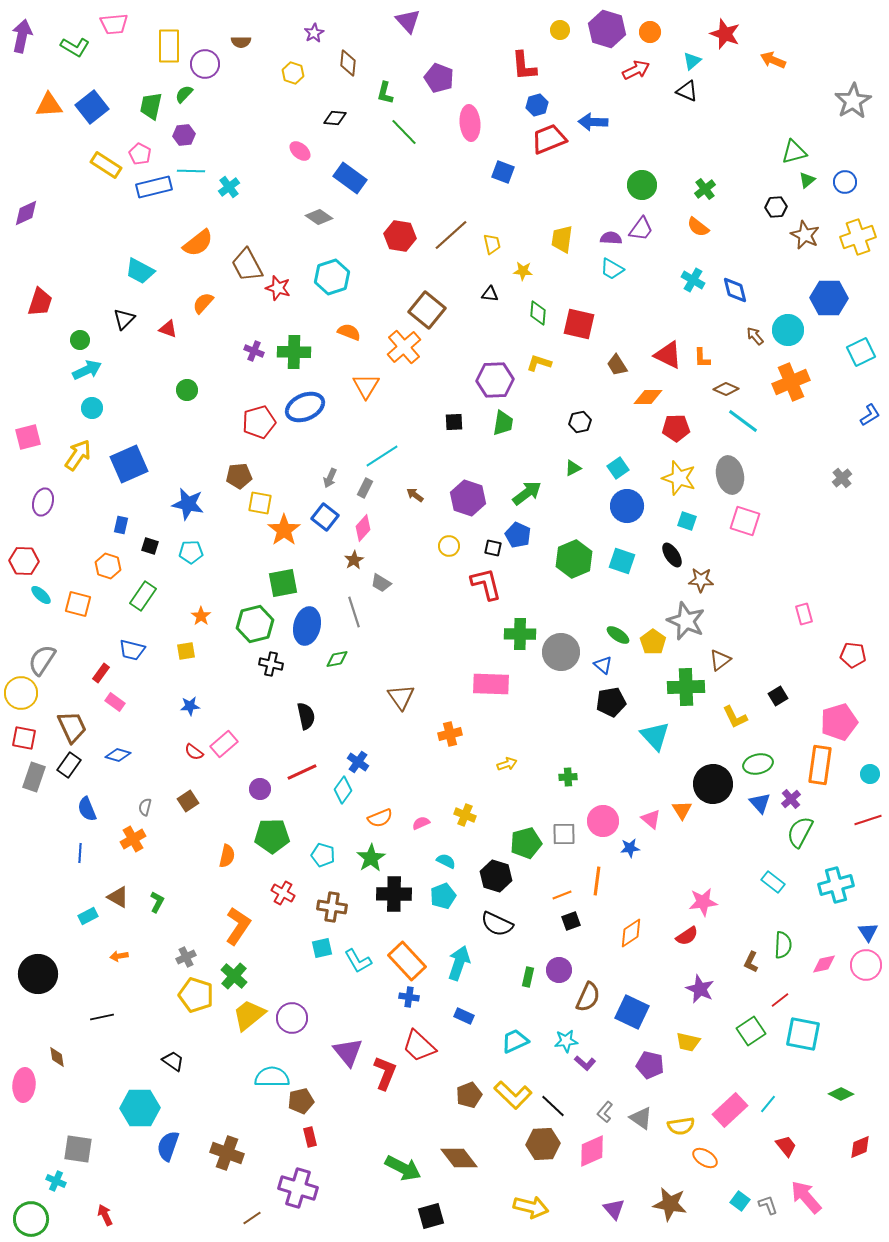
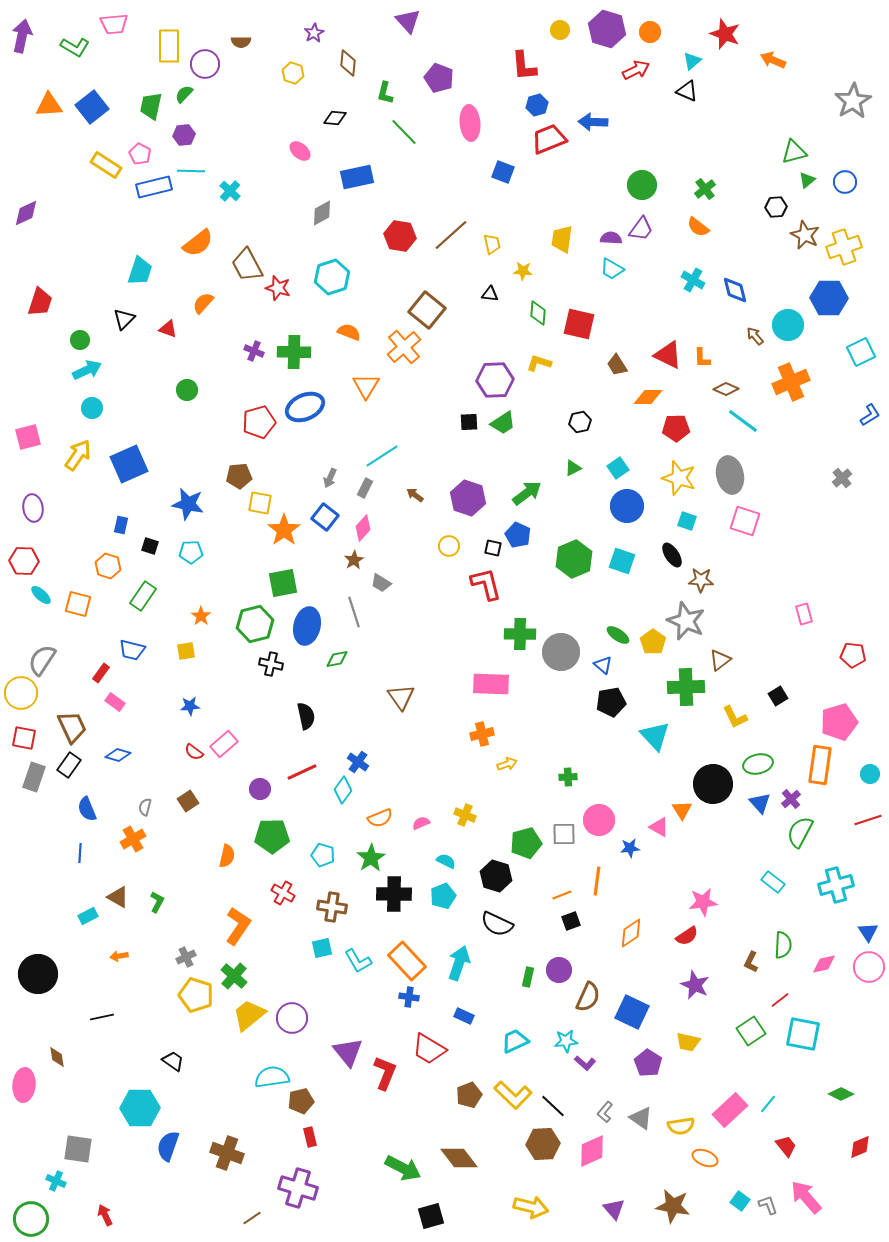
blue rectangle at (350, 178): moved 7 px right, 1 px up; rotated 48 degrees counterclockwise
cyan cross at (229, 187): moved 1 px right, 4 px down; rotated 10 degrees counterclockwise
gray diamond at (319, 217): moved 3 px right, 4 px up; rotated 64 degrees counterclockwise
yellow cross at (858, 237): moved 14 px left, 10 px down
cyan trapezoid at (140, 271): rotated 100 degrees counterclockwise
cyan circle at (788, 330): moved 5 px up
black square at (454, 422): moved 15 px right
green trapezoid at (503, 423): rotated 48 degrees clockwise
purple ellipse at (43, 502): moved 10 px left, 6 px down; rotated 24 degrees counterclockwise
orange cross at (450, 734): moved 32 px right
pink triangle at (651, 819): moved 8 px right, 8 px down; rotated 10 degrees counterclockwise
pink circle at (603, 821): moved 4 px left, 1 px up
pink circle at (866, 965): moved 3 px right, 2 px down
purple star at (700, 989): moved 5 px left, 4 px up
red trapezoid at (419, 1046): moved 10 px right, 3 px down; rotated 12 degrees counterclockwise
purple pentagon at (650, 1065): moved 2 px left, 2 px up; rotated 20 degrees clockwise
cyan semicircle at (272, 1077): rotated 8 degrees counterclockwise
orange ellipse at (705, 1158): rotated 10 degrees counterclockwise
brown star at (670, 1204): moved 3 px right, 2 px down
